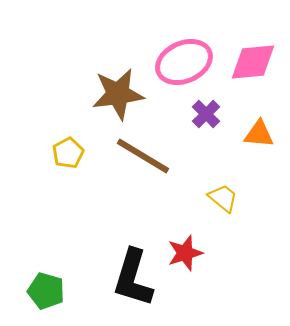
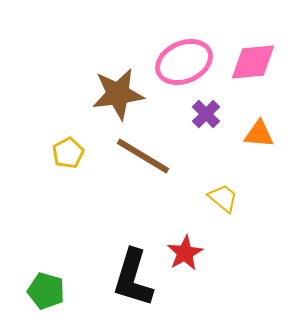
red star: rotated 12 degrees counterclockwise
